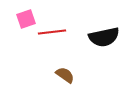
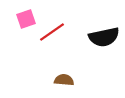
red line: rotated 28 degrees counterclockwise
brown semicircle: moved 1 px left, 5 px down; rotated 30 degrees counterclockwise
